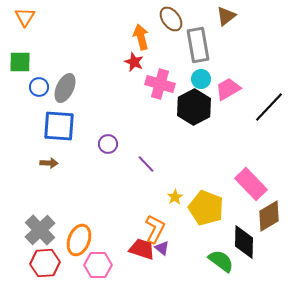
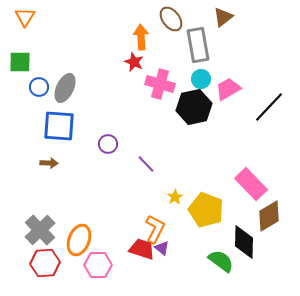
brown triangle: moved 3 px left, 1 px down
orange arrow: rotated 10 degrees clockwise
black hexagon: rotated 16 degrees clockwise
yellow pentagon: moved 2 px down
